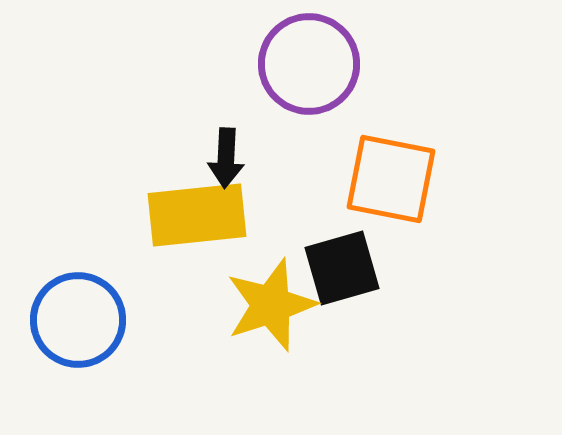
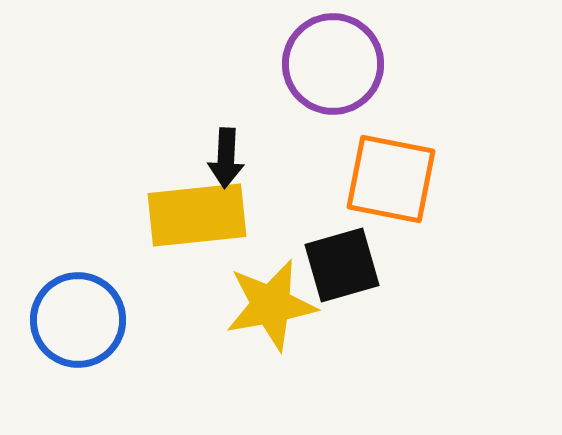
purple circle: moved 24 px right
black square: moved 3 px up
yellow star: rotated 8 degrees clockwise
